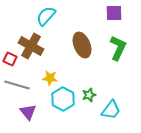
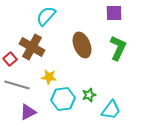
brown cross: moved 1 px right, 1 px down
red square: rotated 24 degrees clockwise
yellow star: moved 1 px left, 1 px up
cyan hexagon: rotated 25 degrees clockwise
purple triangle: rotated 42 degrees clockwise
